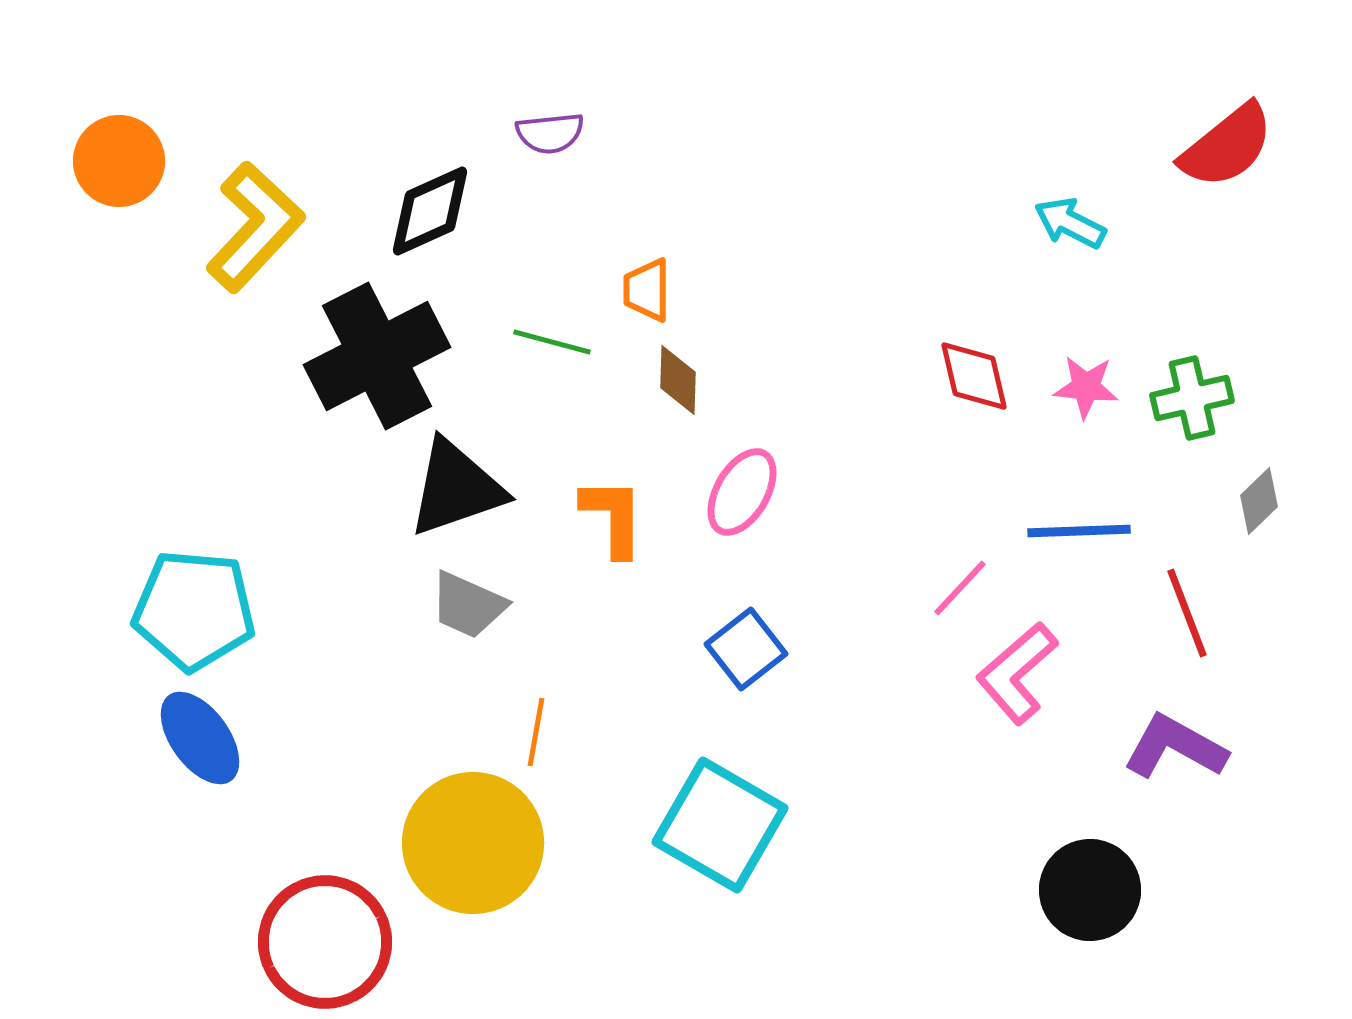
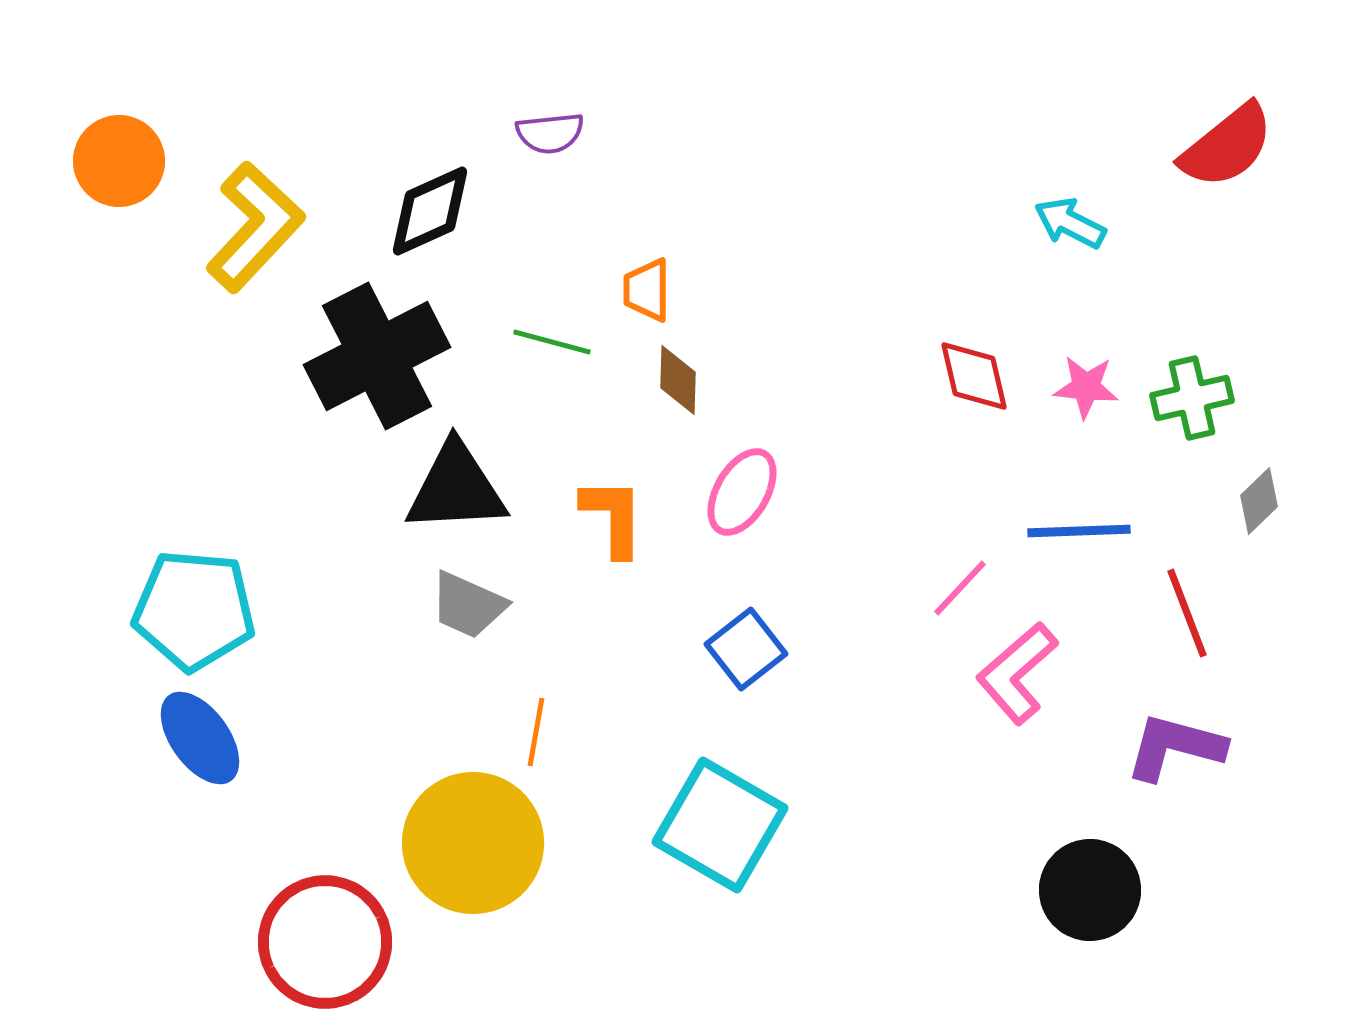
black triangle: rotated 16 degrees clockwise
purple L-shape: rotated 14 degrees counterclockwise
